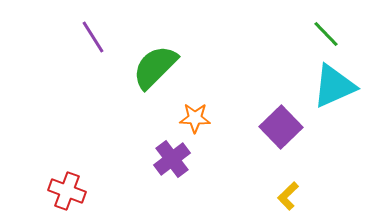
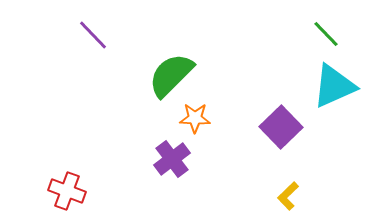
purple line: moved 2 px up; rotated 12 degrees counterclockwise
green semicircle: moved 16 px right, 8 px down
